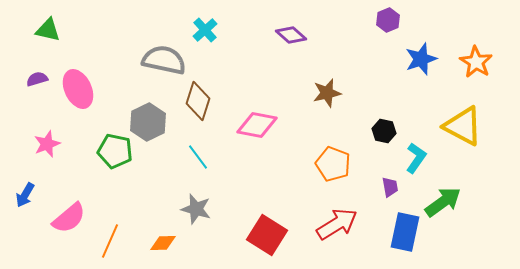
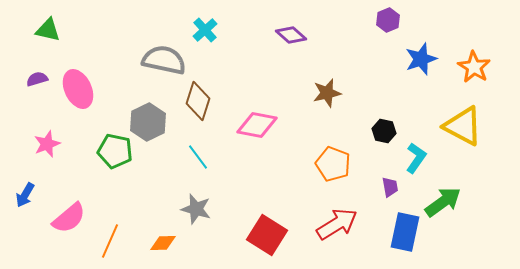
orange star: moved 2 px left, 5 px down
